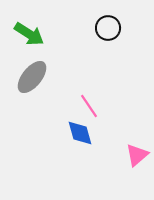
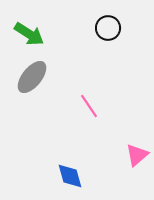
blue diamond: moved 10 px left, 43 px down
